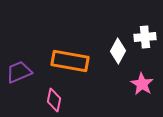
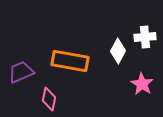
purple trapezoid: moved 2 px right
pink diamond: moved 5 px left, 1 px up
